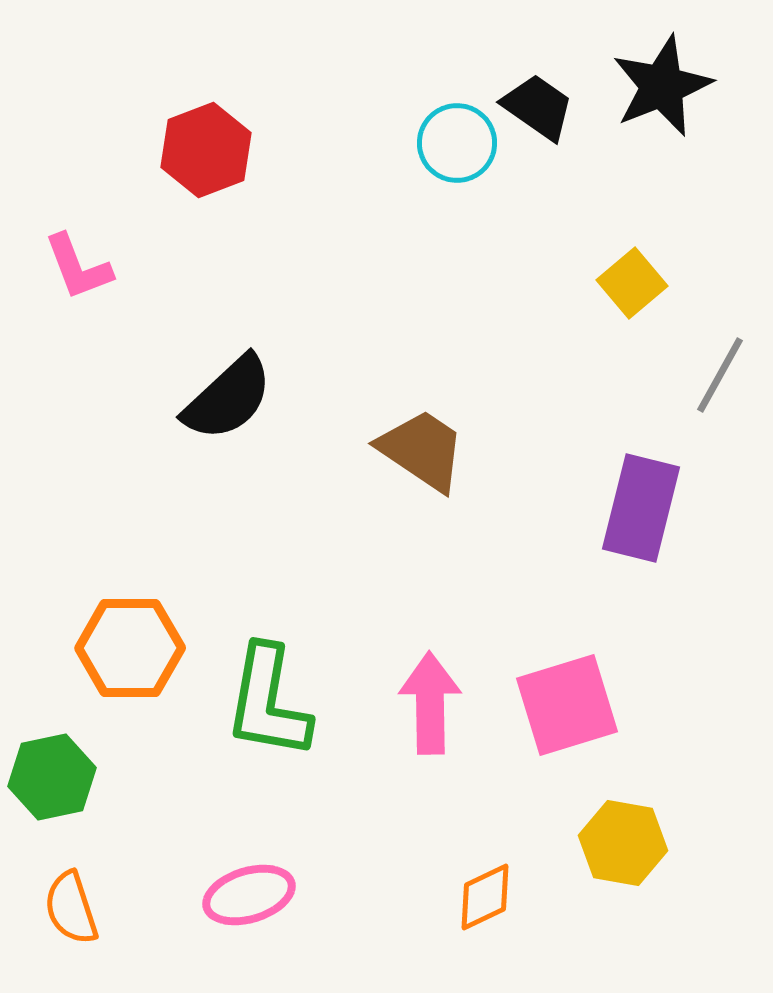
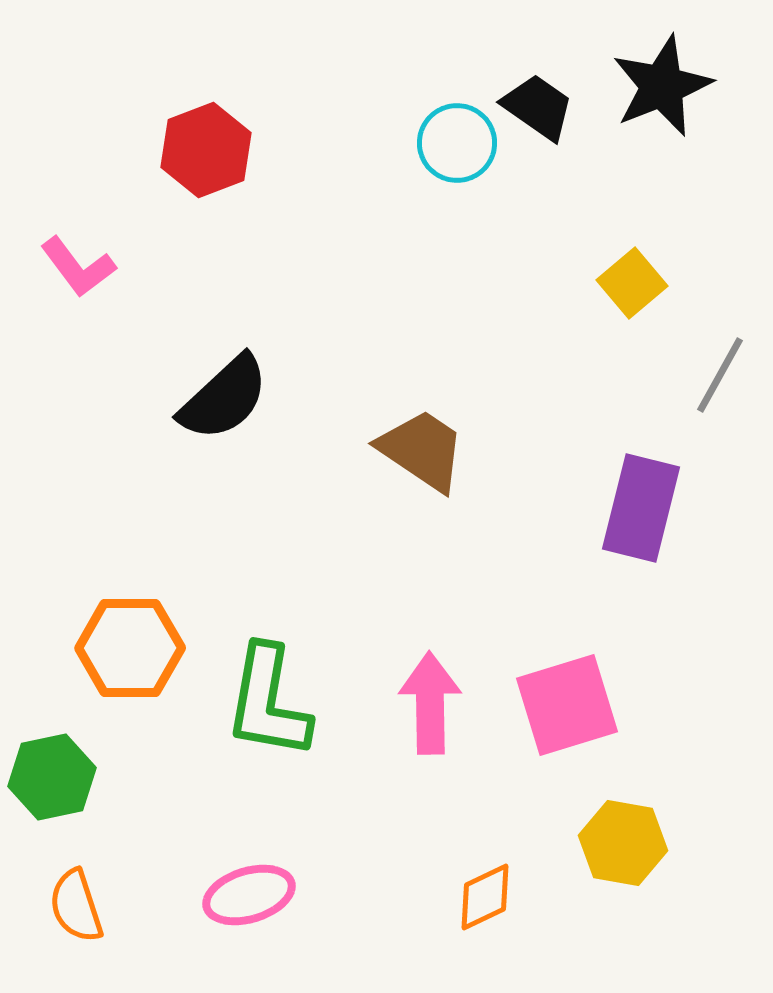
pink L-shape: rotated 16 degrees counterclockwise
black semicircle: moved 4 px left
orange semicircle: moved 5 px right, 2 px up
